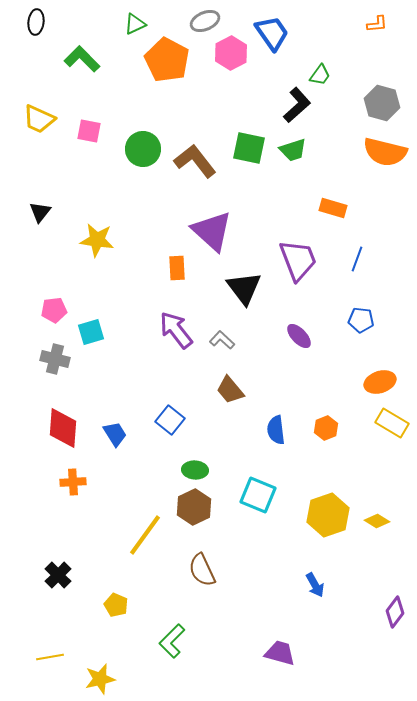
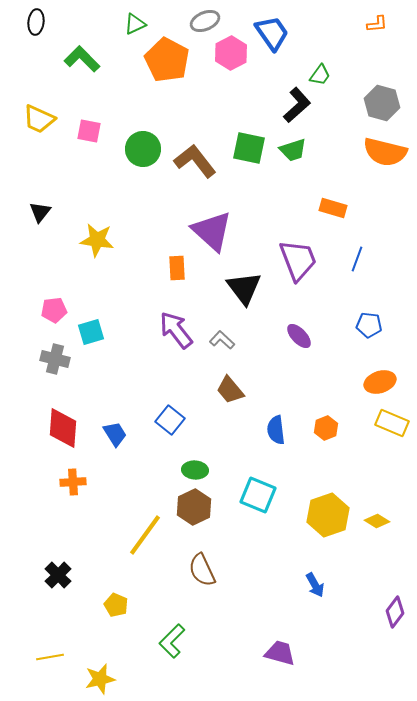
blue pentagon at (361, 320): moved 8 px right, 5 px down
yellow rectangle at (392, 423): rotated 8 degrees counterclockwise
